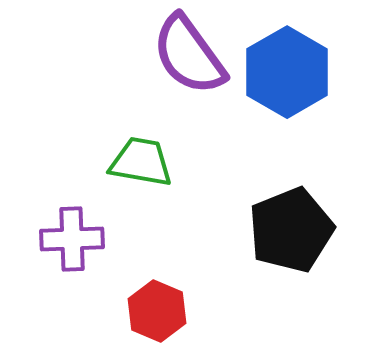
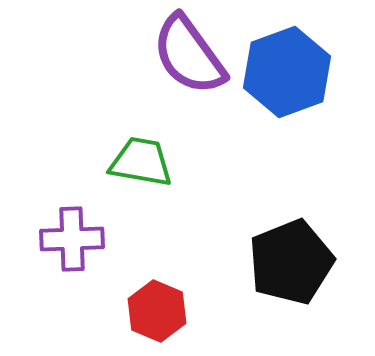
blue hexagon: rotated 10 degrees clockwise
black pentagon: moved 32 px down
